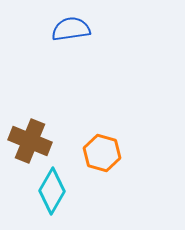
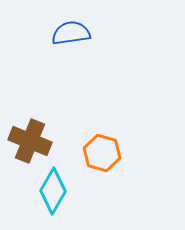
blue semicircle: moved 4 px down
cyan diamond: moved 1 px right
